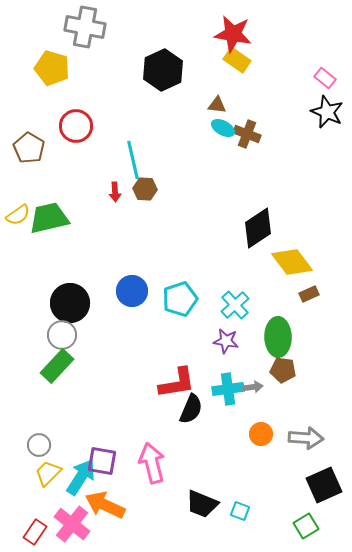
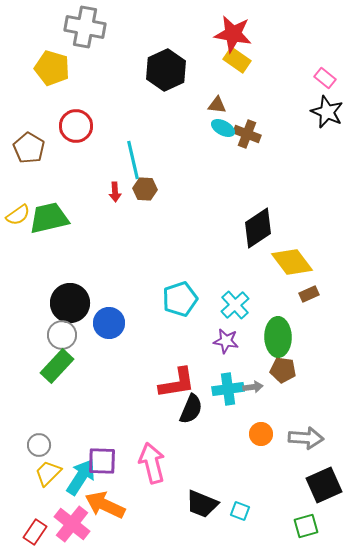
black hexagon at (163, 70): moved 3 px right
blue circle at (132, 291): moved 23 px left, 32 px down
purple square at (102, 461): rotated 8 degrees counterclockwise
green square at (306, 526): rotated 15 degrees clockwise
